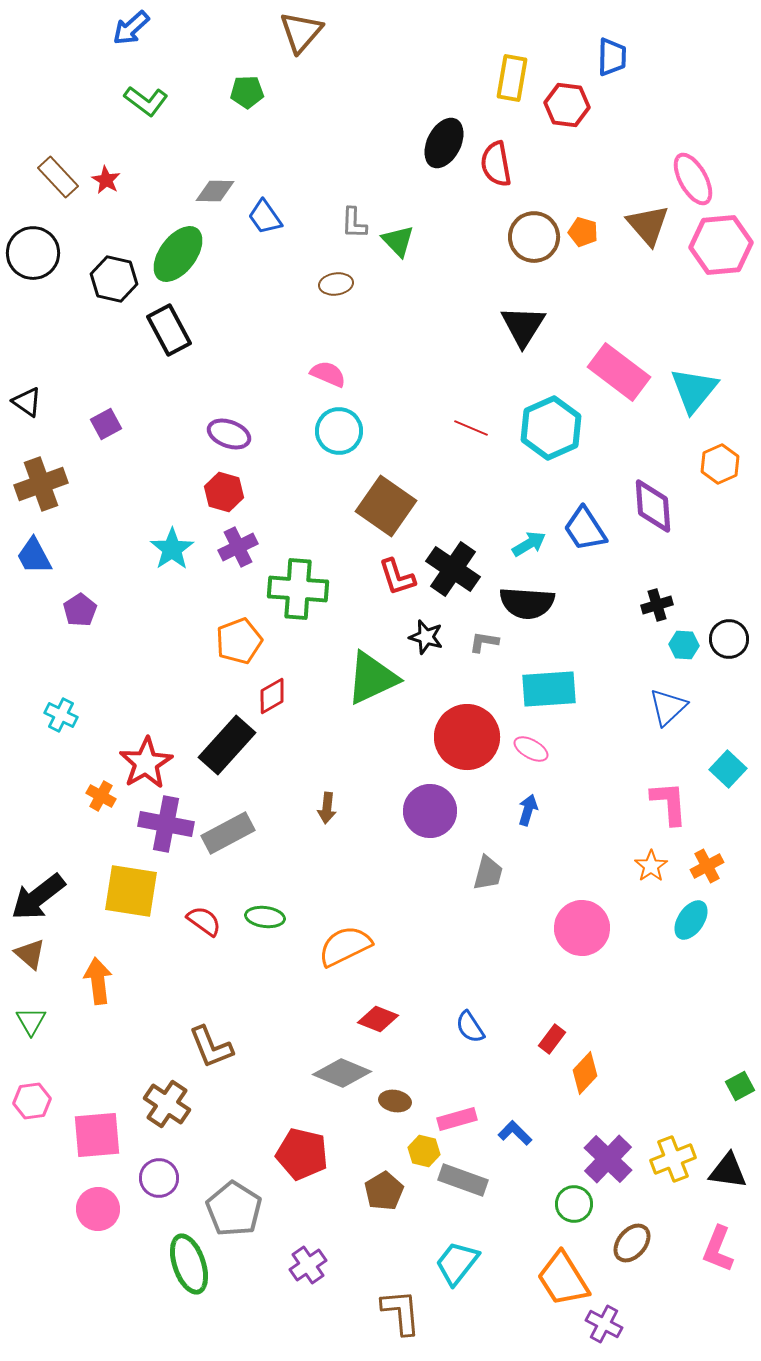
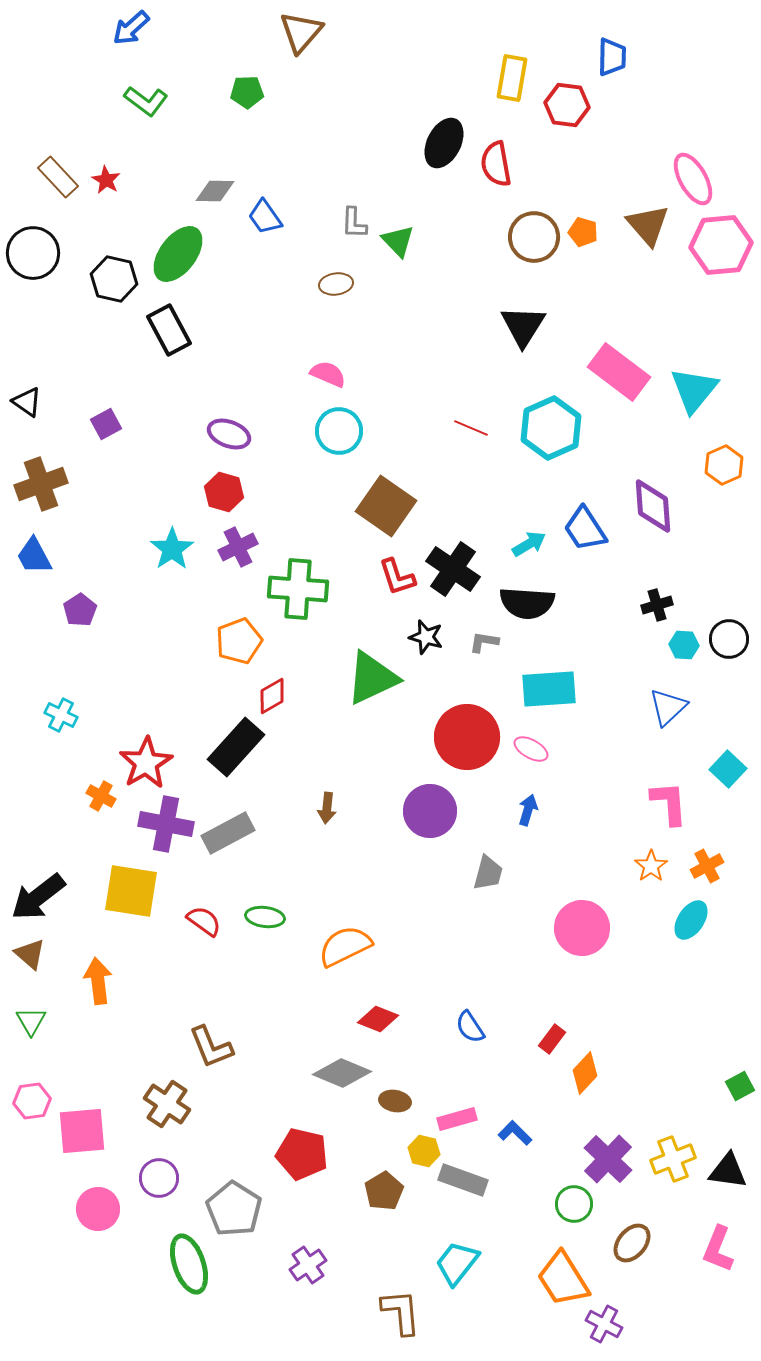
orange hexagon at (720, 464): moved 4 px right, 1 px down
black rectangle at (227, 745): moved 9 px right, 2 px down
pink square at (97, 1135): moved 15 px left, 4 px up
